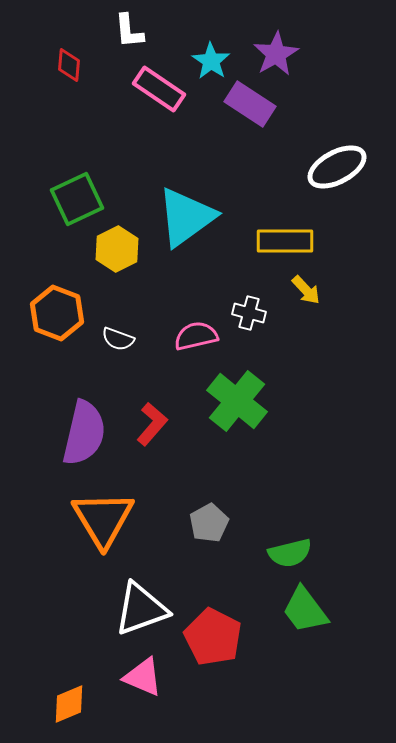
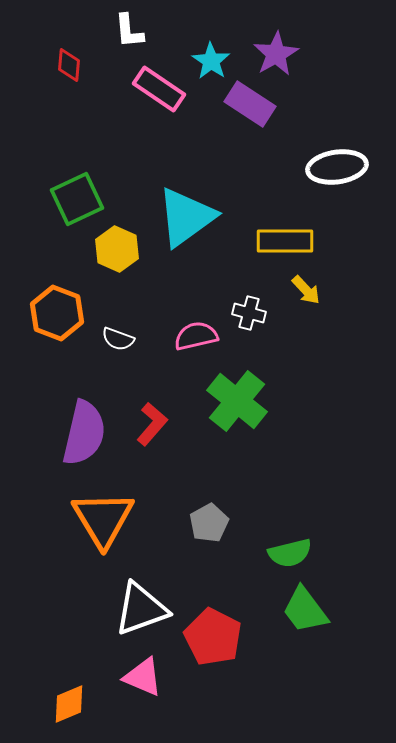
white ellipse: rotated 20 degrees clockwise
yellow hexagon: rotated 9 degrees counterclockwise
